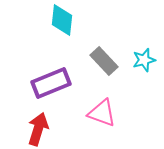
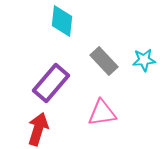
cyan diamond: moved 1 px down
cyan star: rotated 10 degrees clockwise
purple rectangle: rotated 27 degrees counterclockwise
pink triangle: rotated 28 degrees counterclockwise
